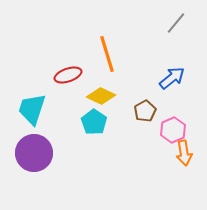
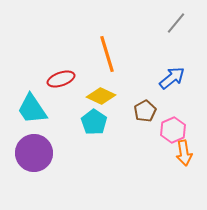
red ellipse: moved 7 px left, 4 px down
cyan trapezoid: rotated 52 degrees counterclockwise
